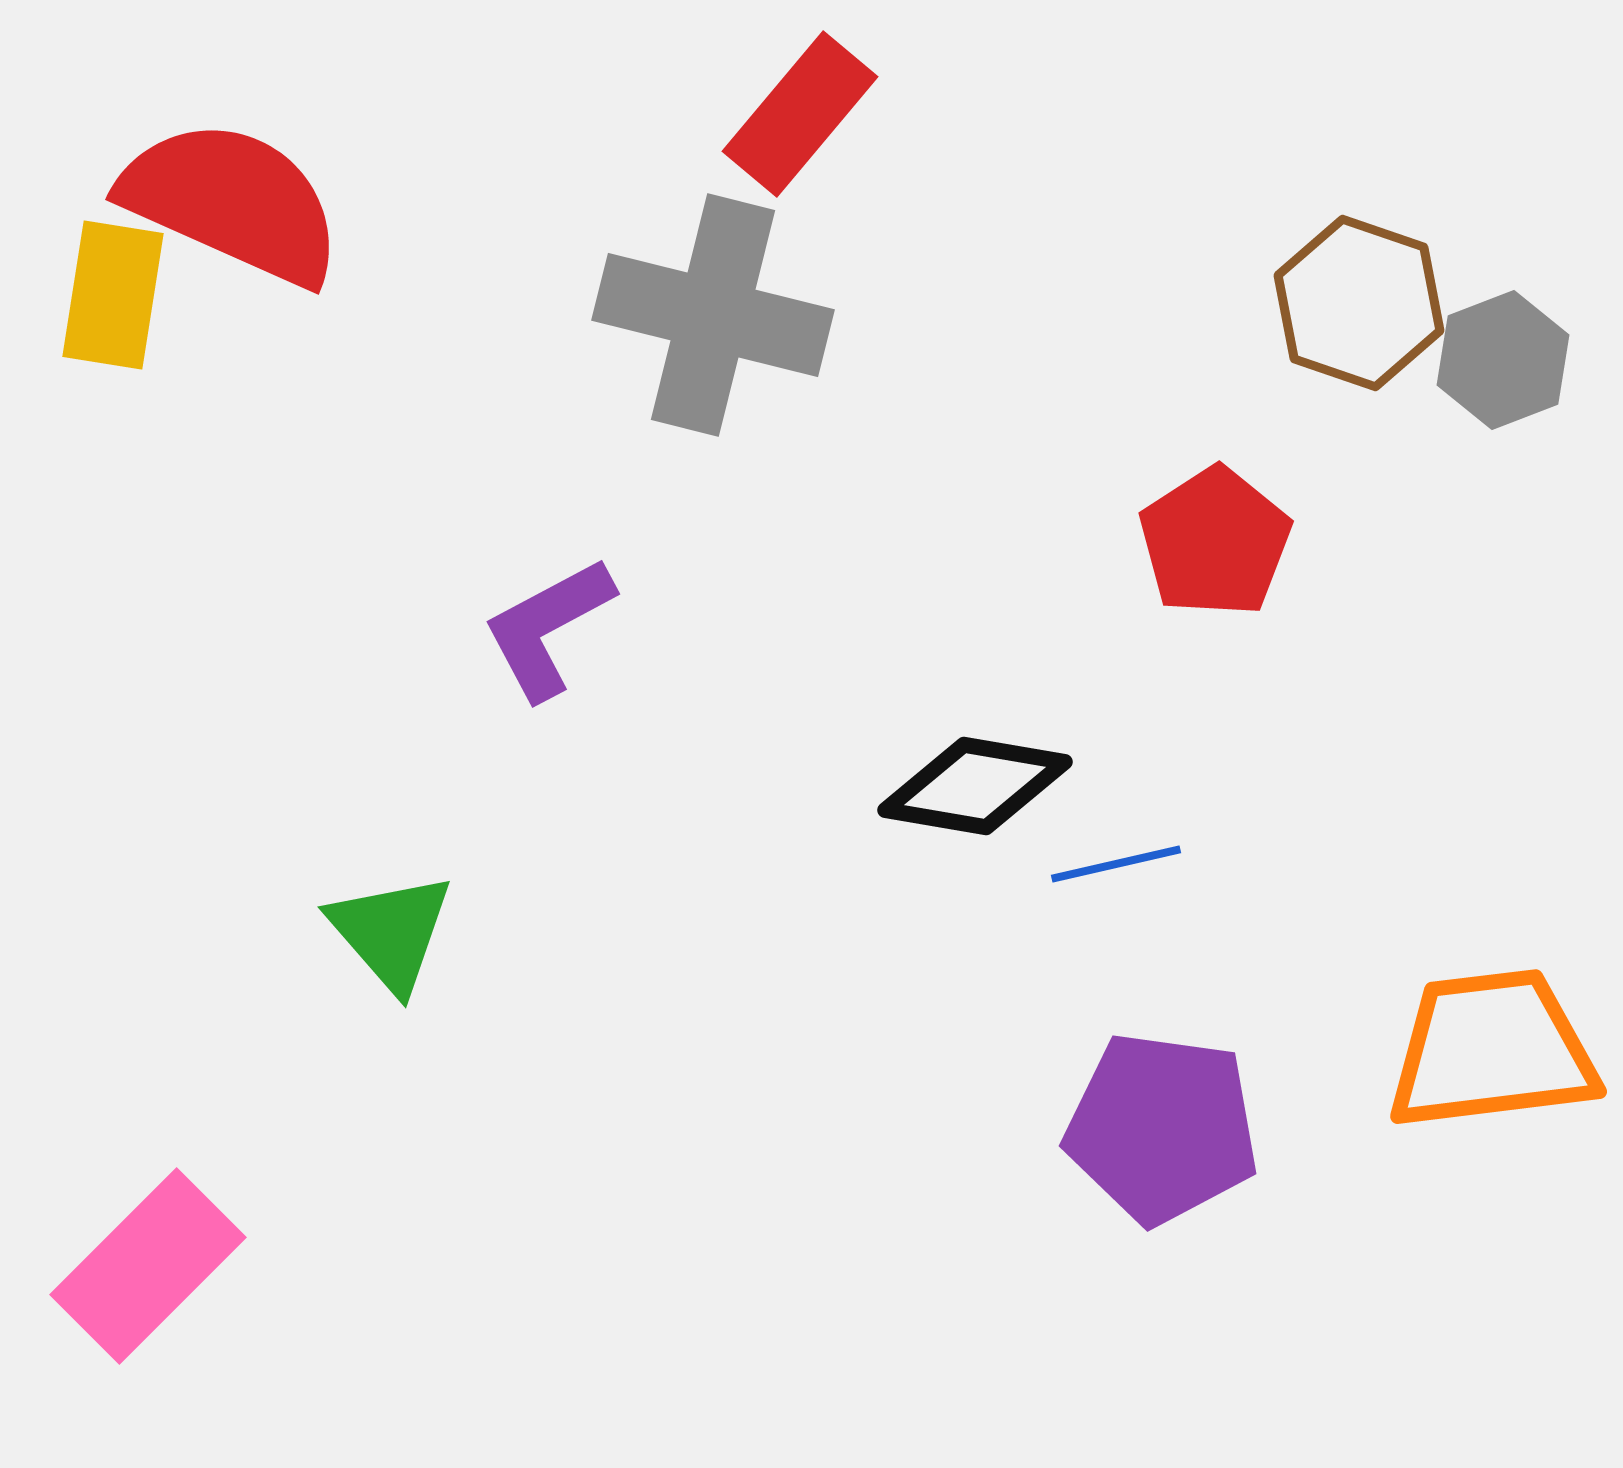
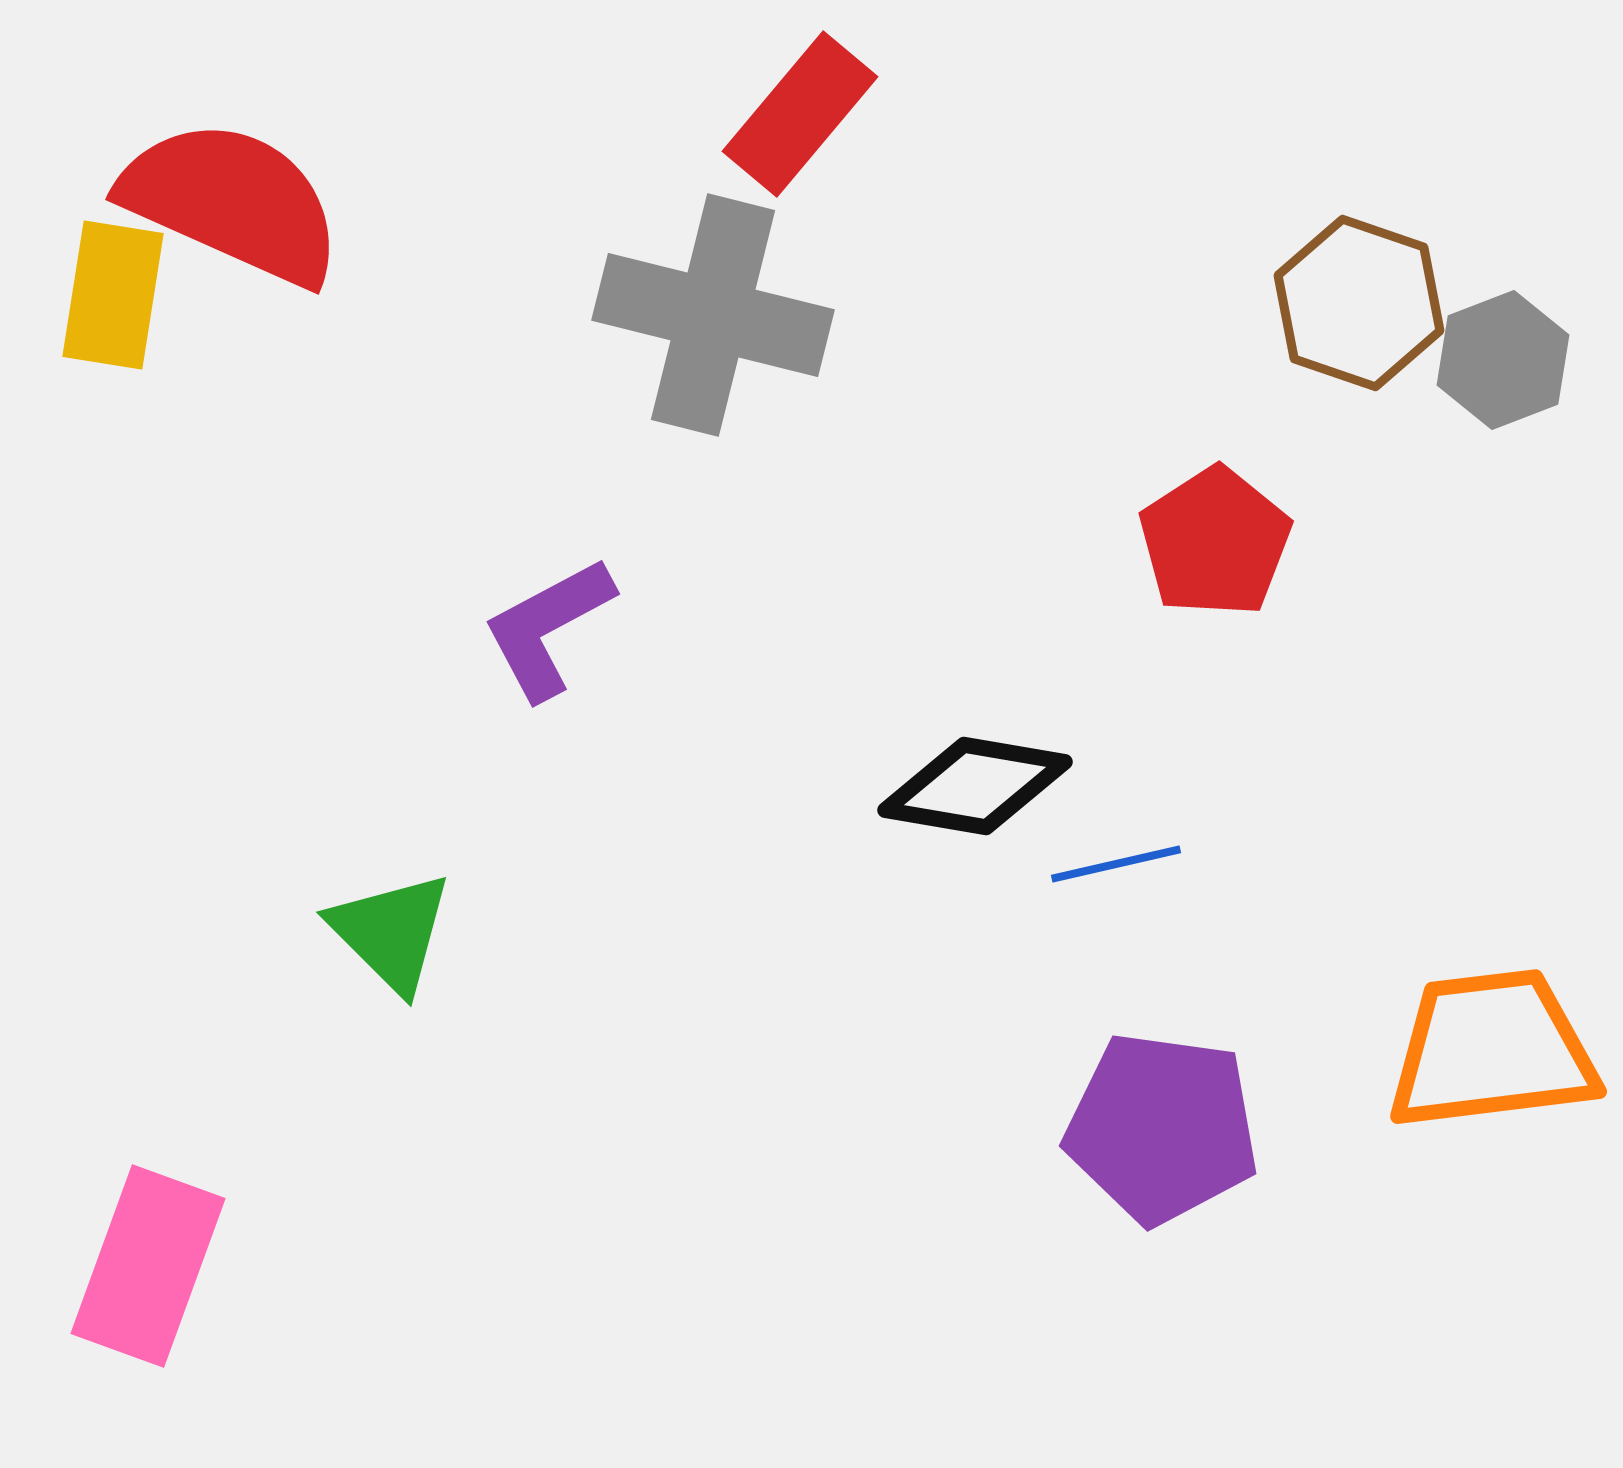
green triangle: rotated 4 degrees counterclockwise
pink rectangle: rotated 25 degrees counterclockwise
